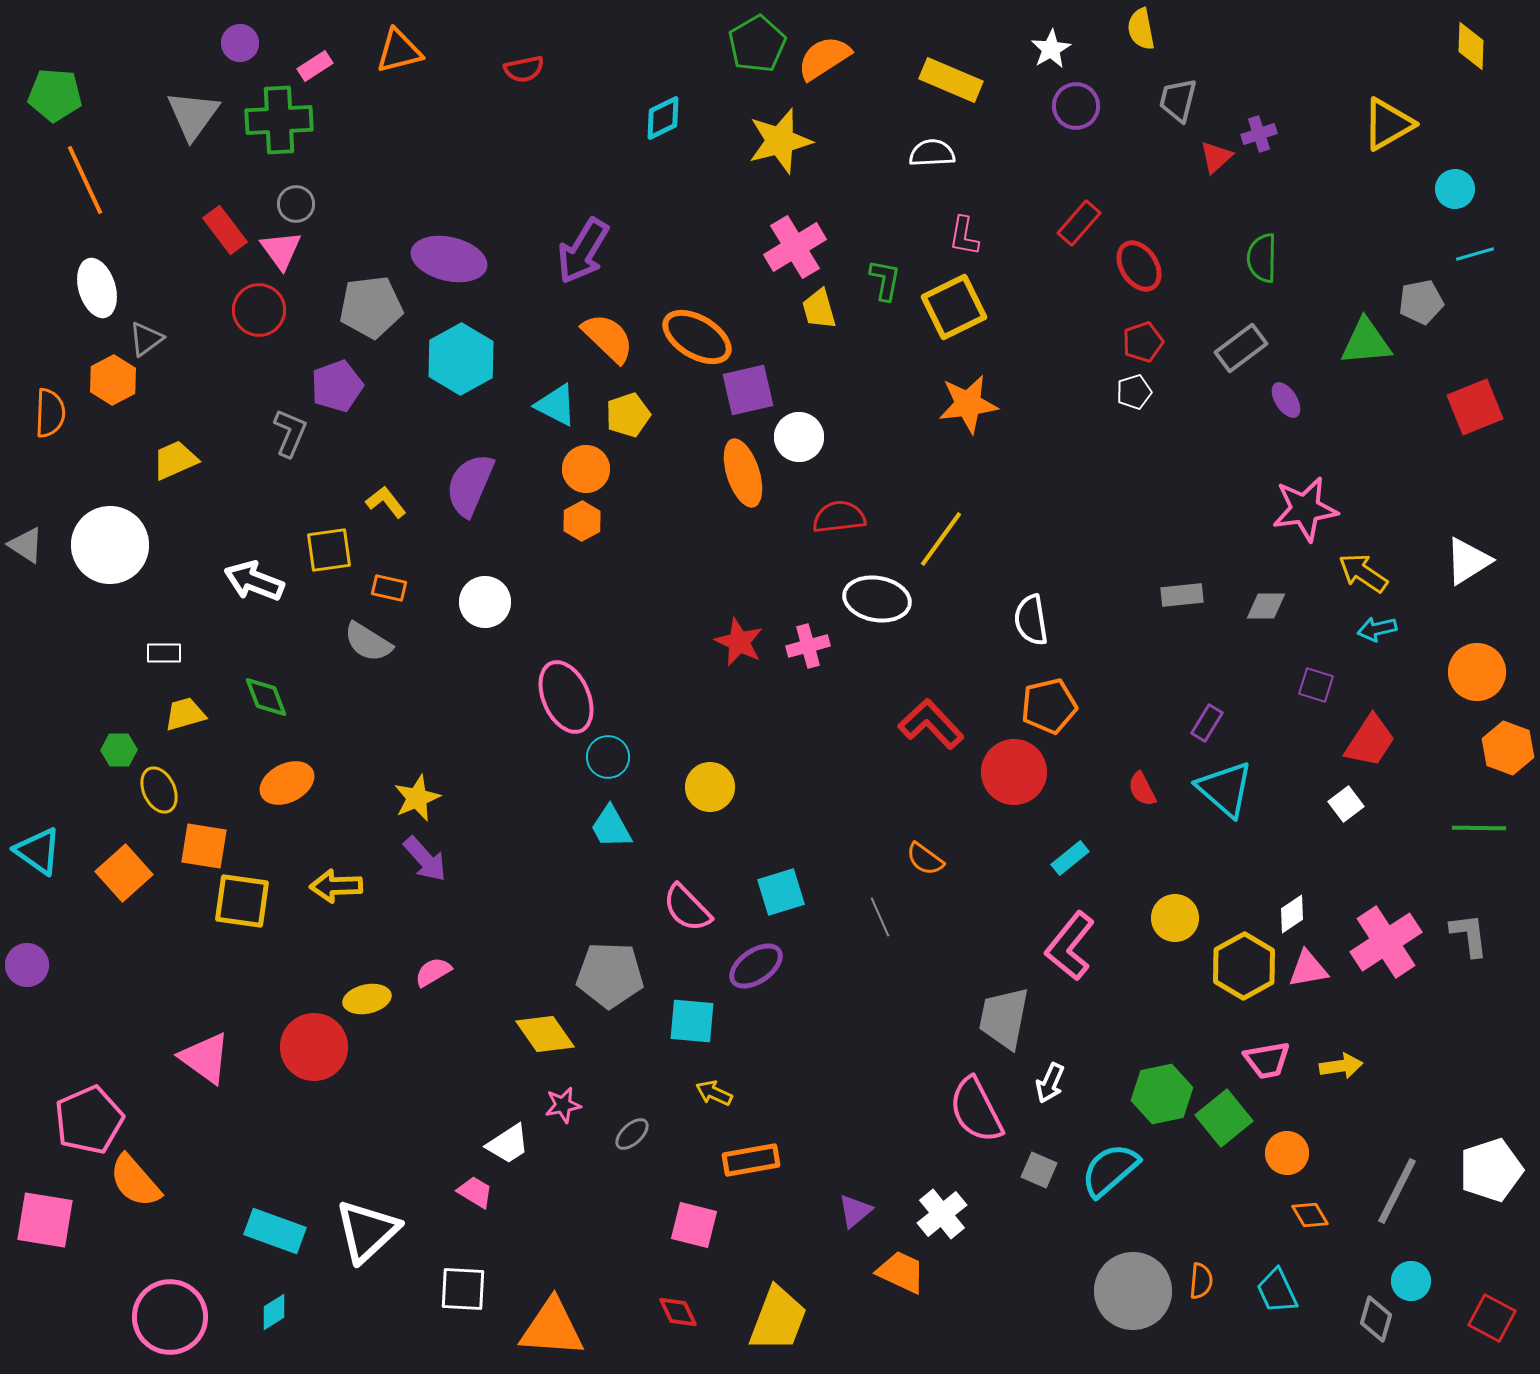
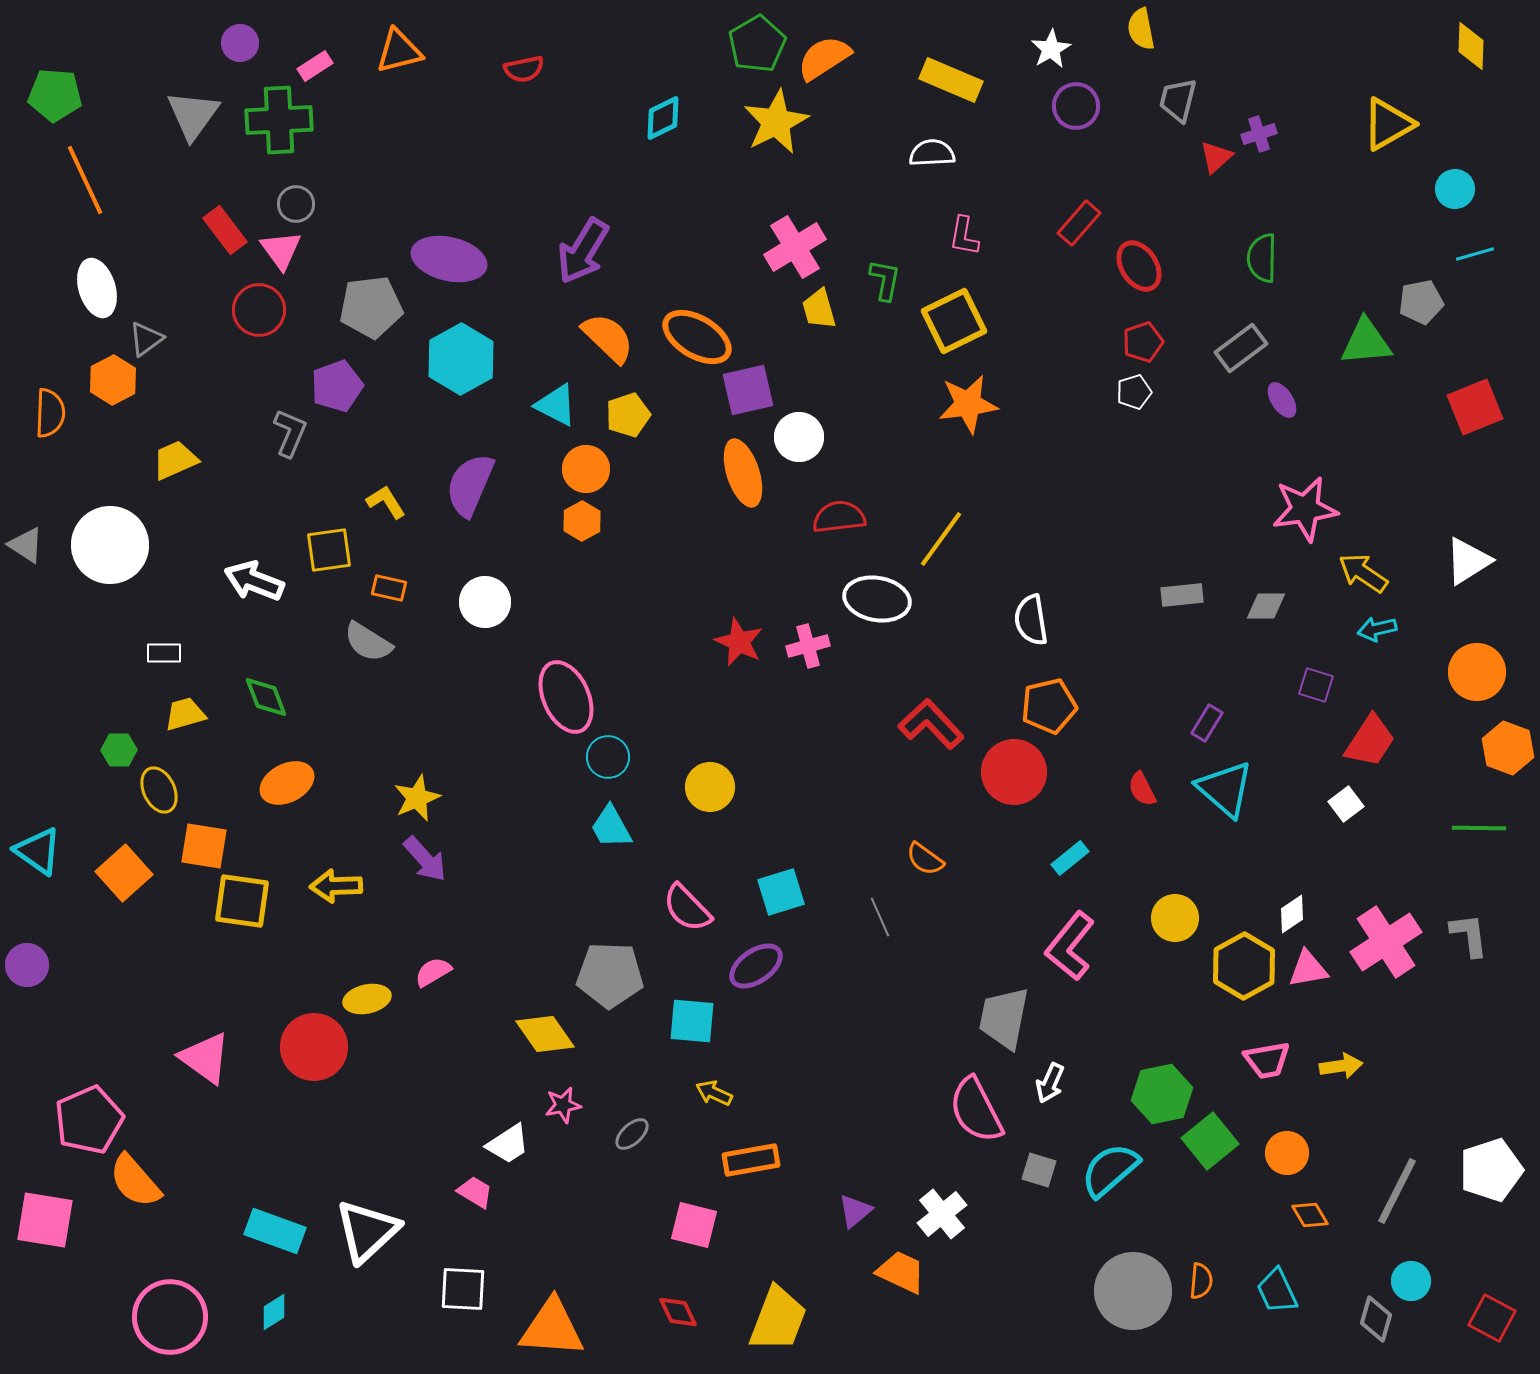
yellow star at (780, 141): moved 4 px left, 19 px up; rotated 12 degrees counterclockwise
yellow square at (954, 307): moved 14 px down
purple ellipse at (1286, 400): moved 4 px left
yellow L-shape at (386, 502): rotated 6 degrees clockwise
green square at (1224, 1118): moved 14 px left, 23 px down
gray square at (1039, 1170): rotated 6 degrees counterclockwise
